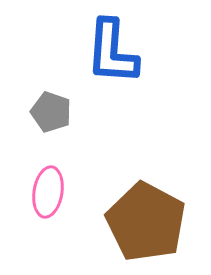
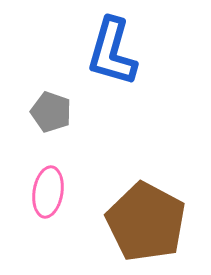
blue L-shape: rotated 12 degrees clockwise
